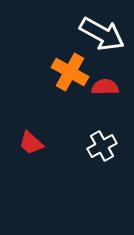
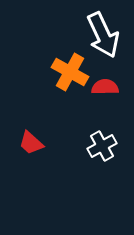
white arrow: moved 1 px right, 1 px down; rotated 36 degrees clockwise
